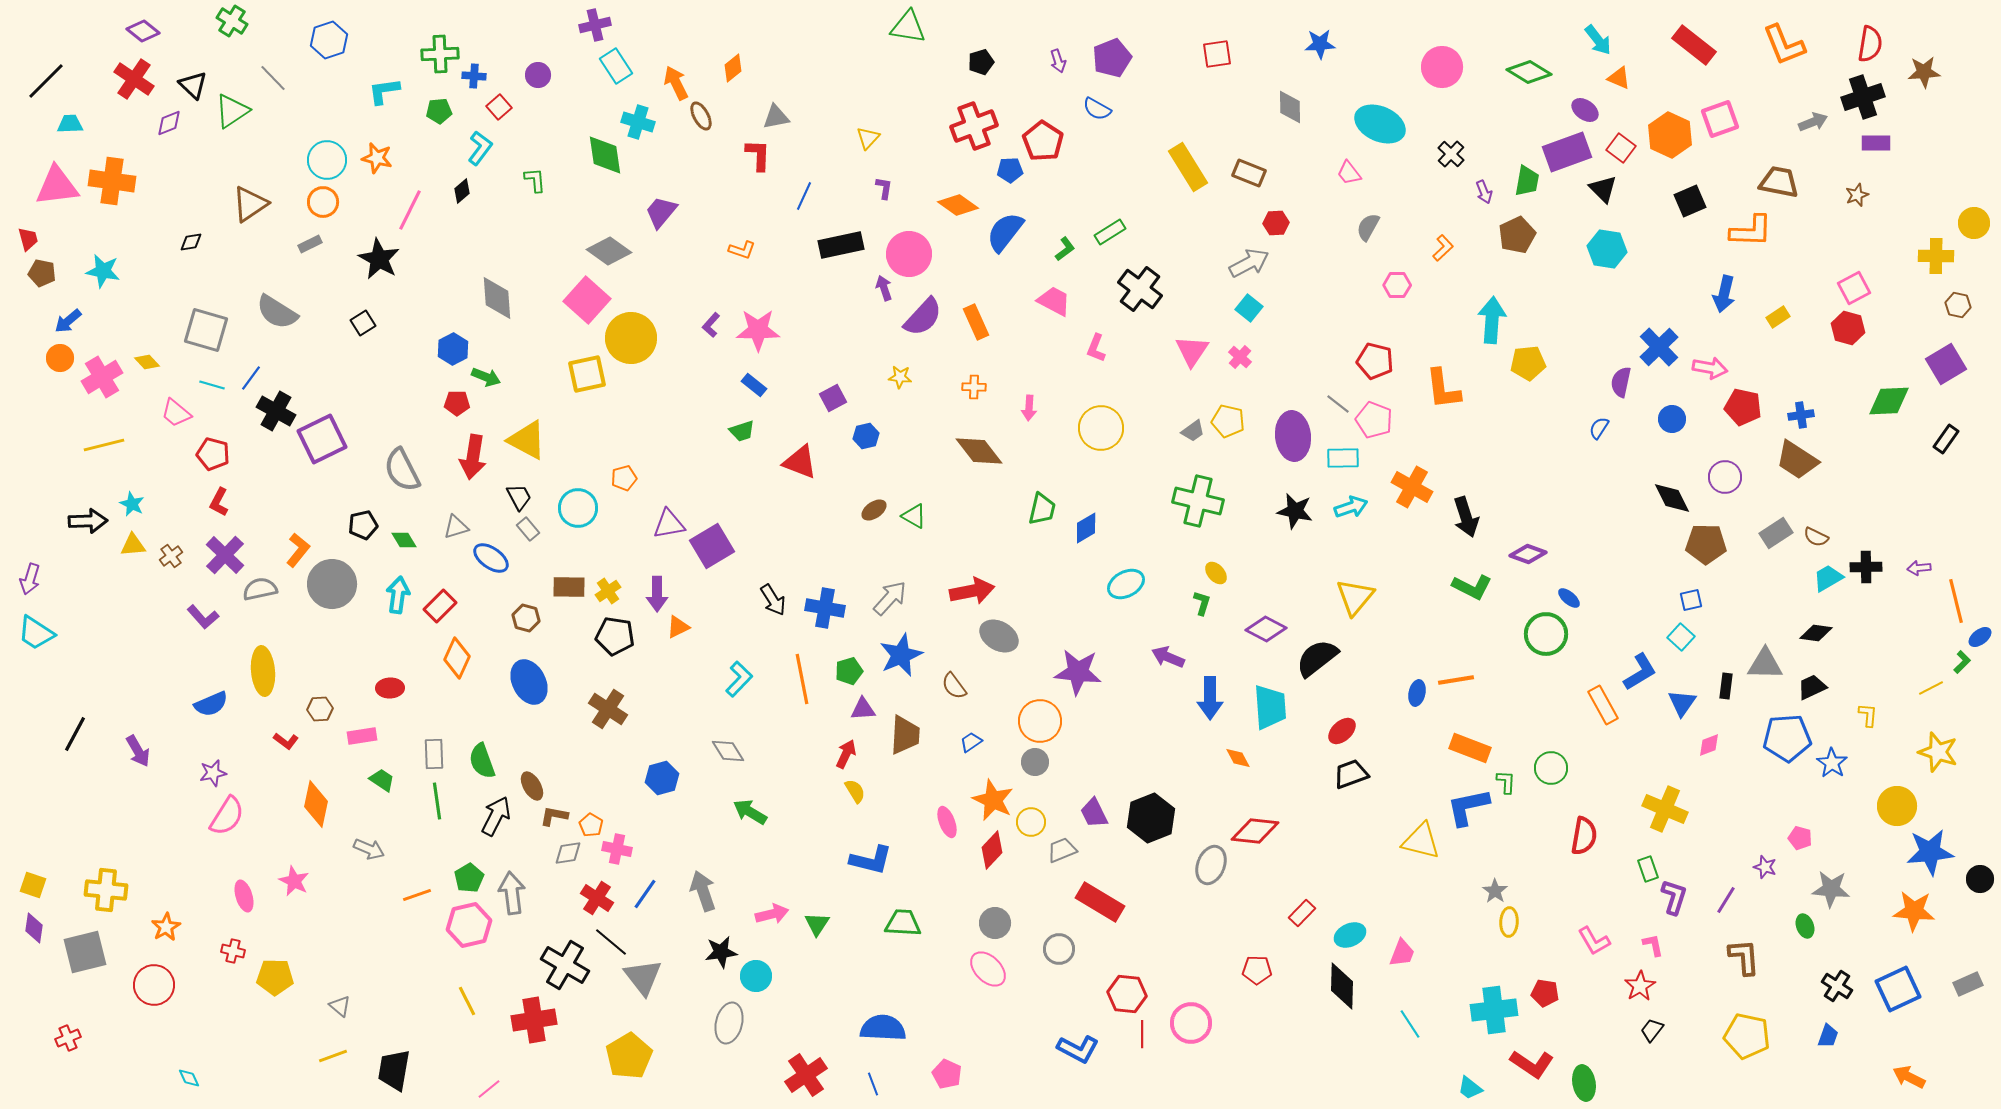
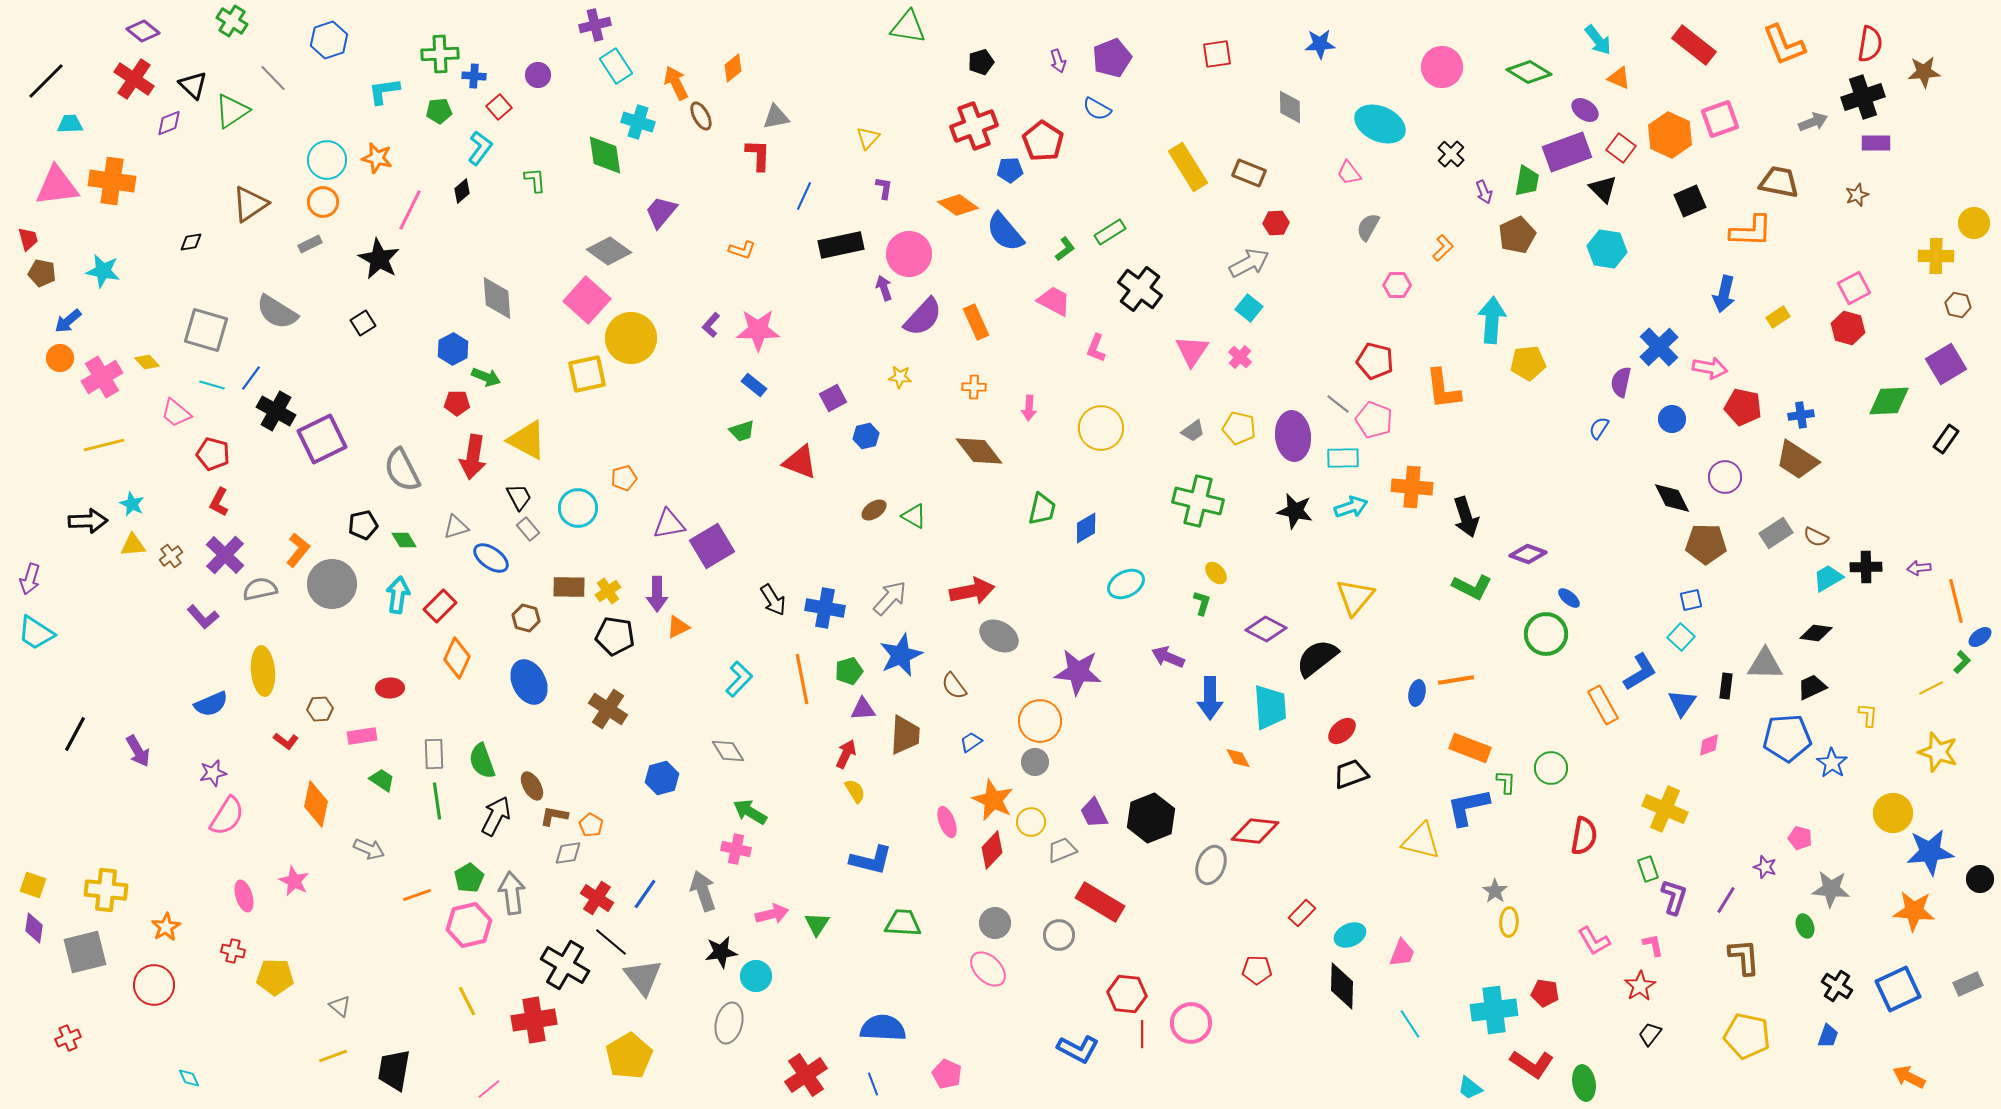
blue semicircle at (1005, 232): rotated 78 degrees counterclockwise
yellow pentagon at (1228, 421): moved 11 px right, 7 px down
orange cross at (1412, 487): rotated 24 degrees counterclockwise
yellow circle at (1897, 806): moved 4 px left, 7 px down
pink cross at (617, 849): moved 119 px right
gray circle at (1059, 949): moved 14 px up
black trapezoid at (1652, 1030): moved 2 px left, 4 px down
